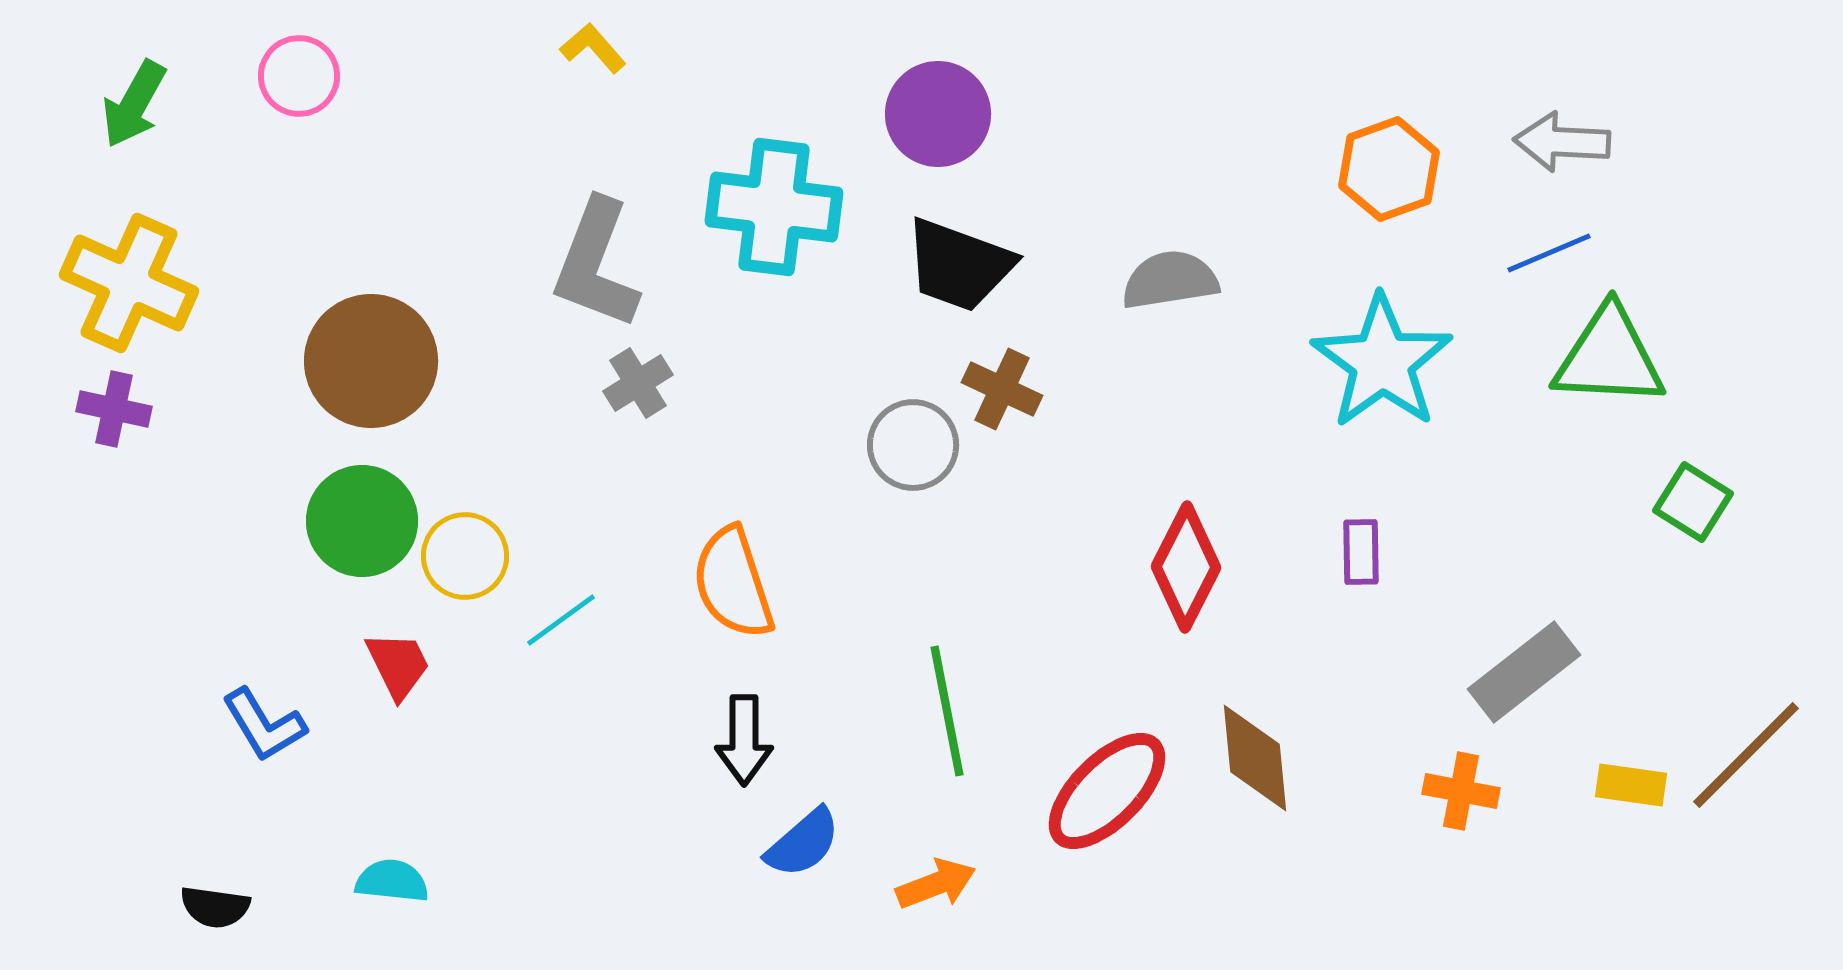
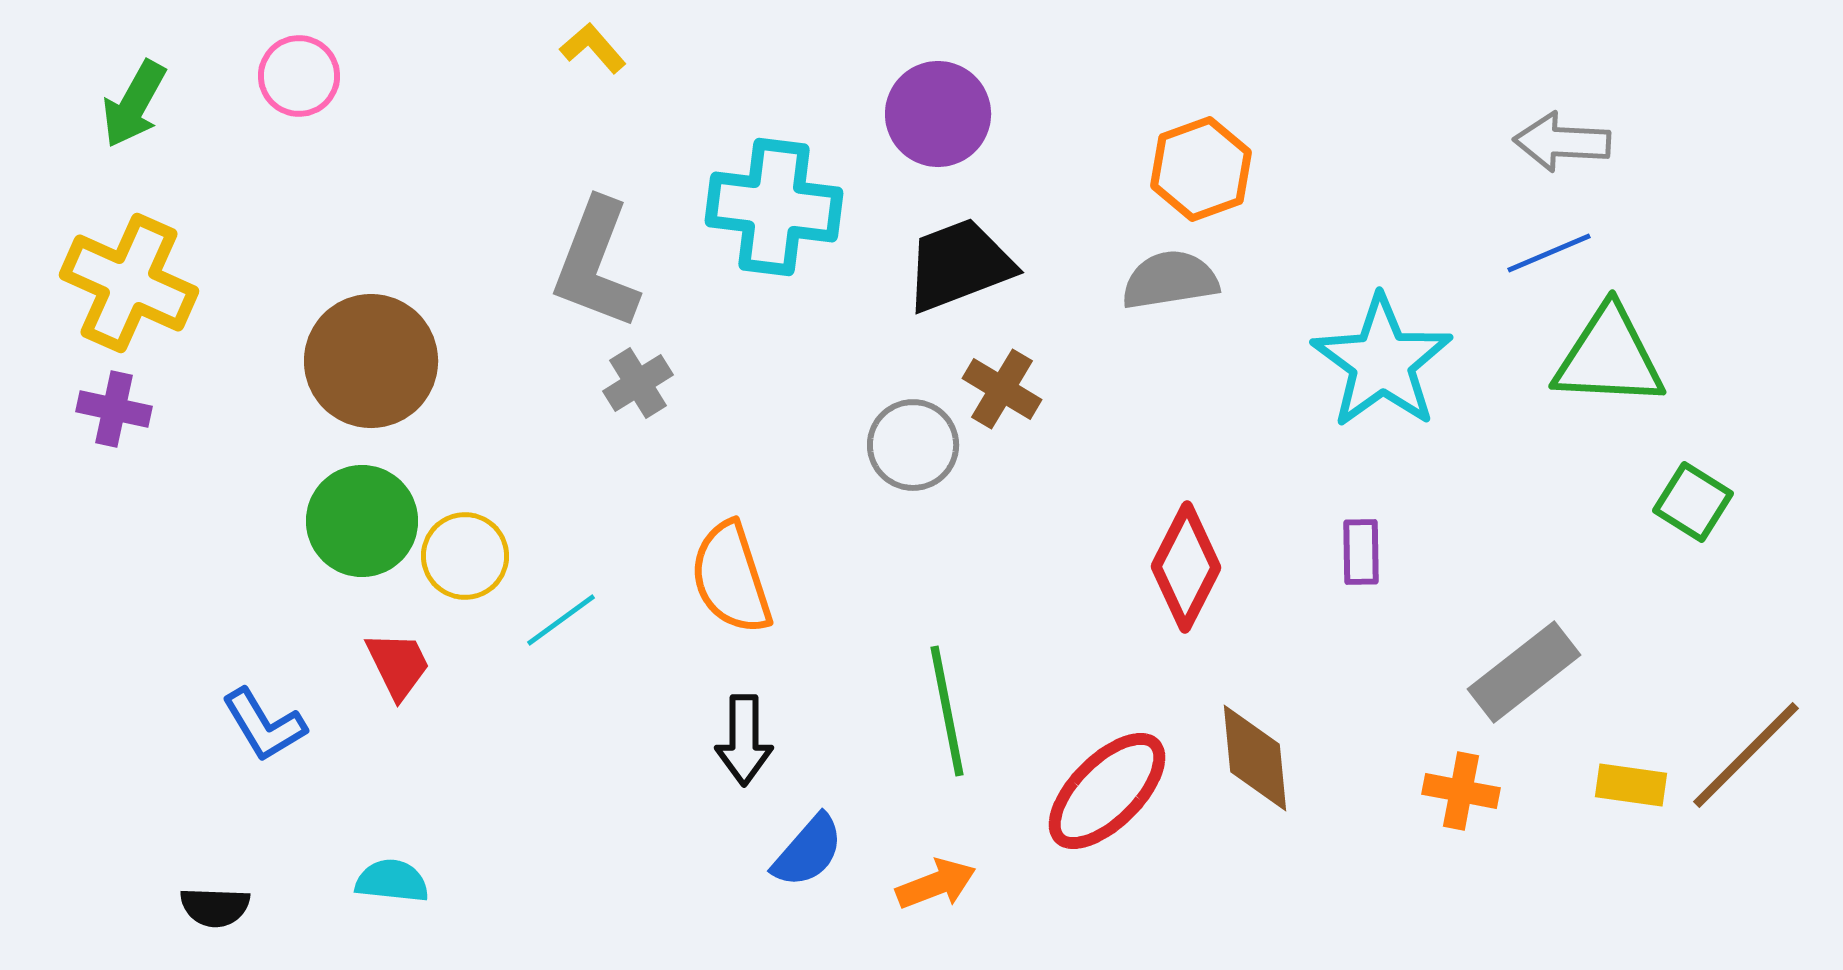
orange hexagon: moved 188 px left
black trapezoid: rotated 139 degrees clockwise
brown cross: rotated 6 degrees clockwise
orange semicircle: moved 2 px left, 5 px up
blue semicircle: moved 5 px right, 8 px down; rotated 8 degrees counterclockwise
black semicircle: rotated 6 degrees counterclockwise
